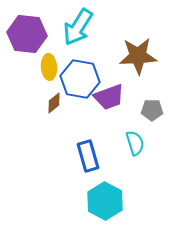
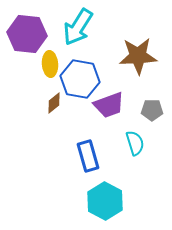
yellow ellipse: moved 1 px right, 3 px up
purple trapezoid: moved 8 px down
